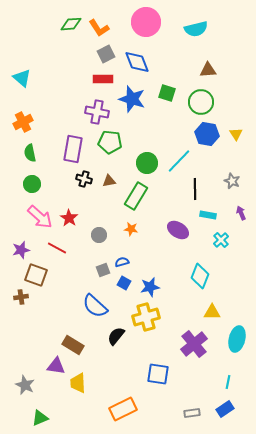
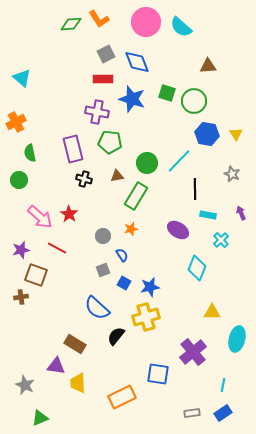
orange L-shape at (99, 28): moved 9 px up
cyan semicircle at (196, 29): moved 15 px left, 2 px up; rotated 55 degrees clockwise
brown triangle at (208, 70): moved 4 px up
green circle at (201, 102): moved 7 px left, 1 px up
orange cross at (23, 122): moved 7 px left
purple rectangle at (73, 149): rotated 24 degrees counterclockwise
brown triangle at (109, 181): moved 8 px right, 5 px up
gray star at (232, 181): moved 7 px up
green circle at (32, 184): moved 13 px left, 4 px up
red star at (69, 218): moved 4 px up
orange star at (131, 229): rotated 24 degrees counterclockwise
gray circle at (99, 235): moved 4 px right, 1 px down
blue semicircle at (122, 262): moved 7 px up; rotated 72 degrees clockwise
cyan diamond at (200, 276): moved 3 px left, 8 px up
blue semicircle at (95, 306): moved 2 px right, 2 px down
purple cross at (194, 344): moved 1 px left, 8 px down
brown rectangle at (73, 345): moved 2 px right, 1 px up
cyan line at (228, 382): moved 5 px left, 3 px down
orange rectangle at (123, 409): moved 1 px left, 12 px up
blue rectangle at (225, 409): moved 2 px left, 4 px down
